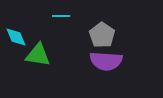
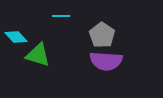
cyan diamond: rotated 20 degrees counterclockwise
green triangle: rotated 8 degrees clockwise
